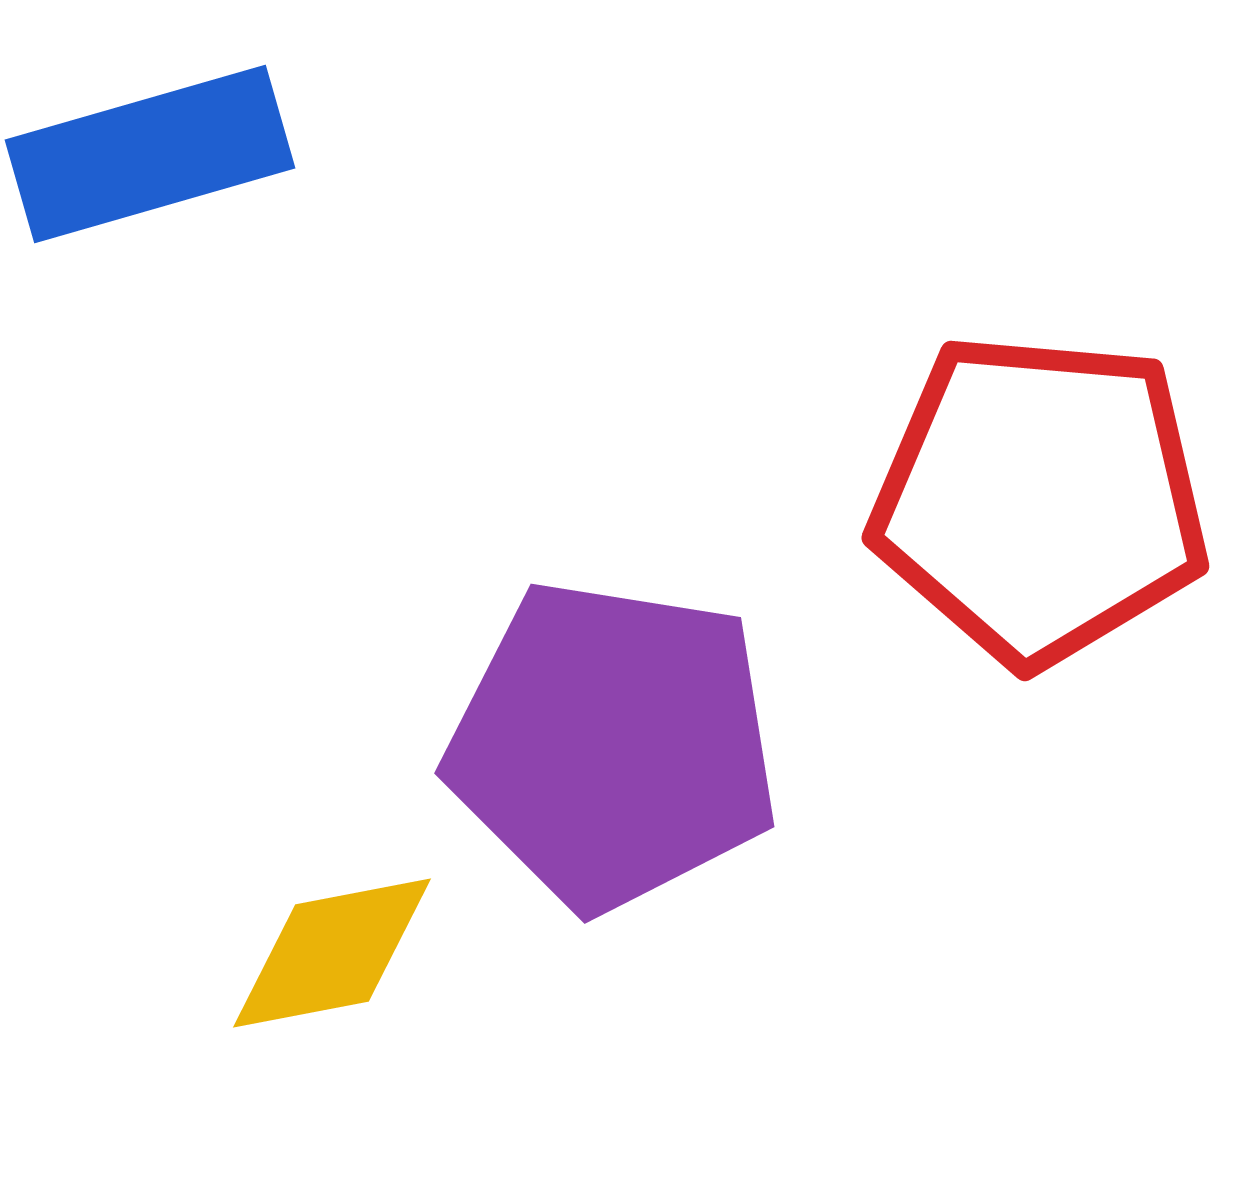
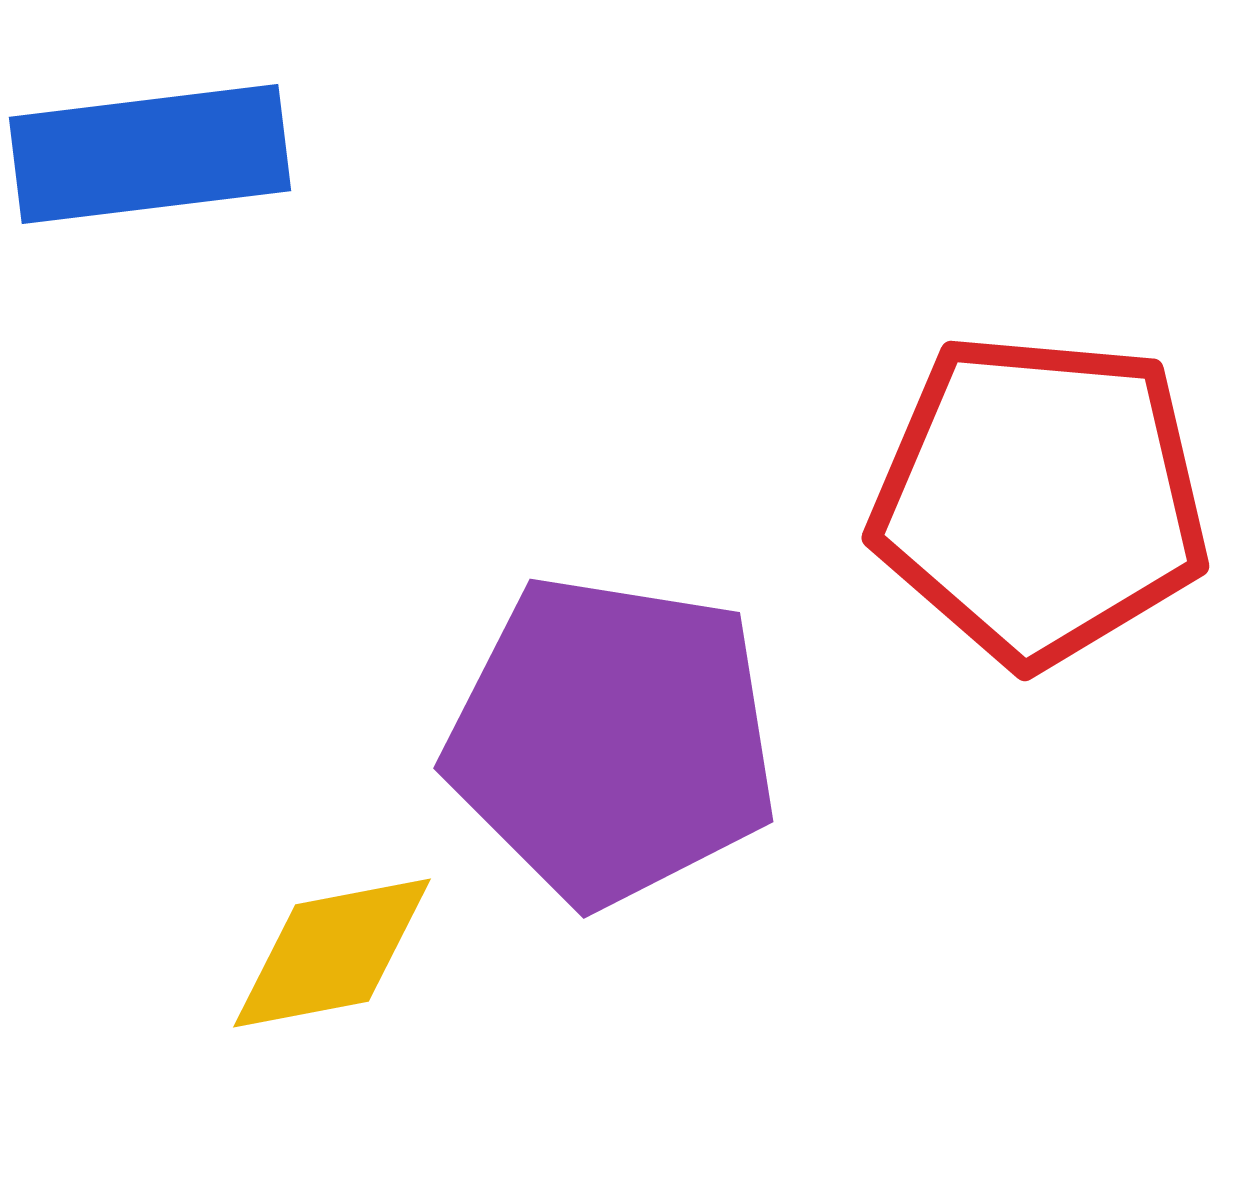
blue rectangle: rotated 9 degrees clockwise
purple pentagon: moved 1 px left, 5 px up
